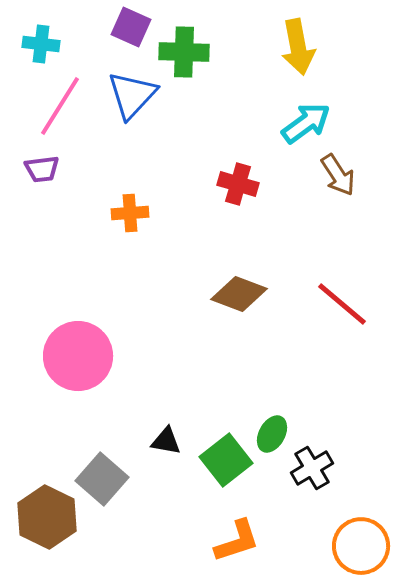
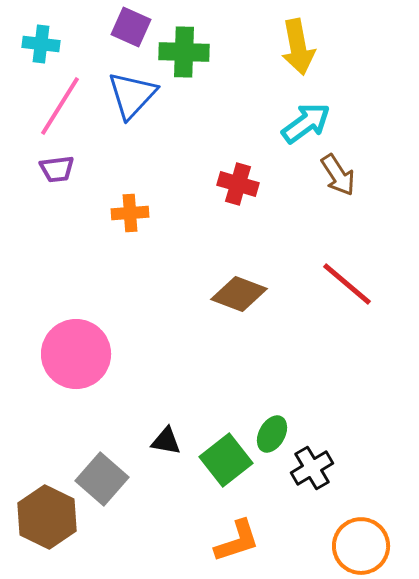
purple trapezoid: moved 15 px right
red line: moved 5 px right, 20 px up
pink circle: moved 2 px left, 2 px up
